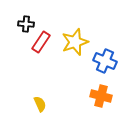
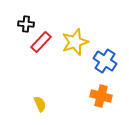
red rectangle: rotated 10 degrees clockwise
blue cross: rotated 10 degrees clockwise
